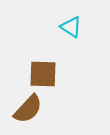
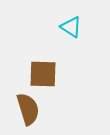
brown semicircle: rotated 60 degrees counterclockwise
